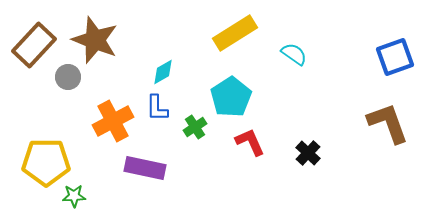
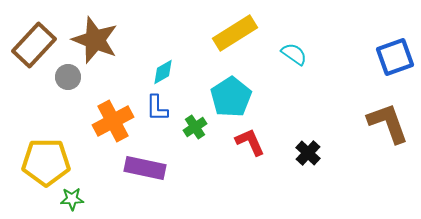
green star: moved 2 px left, 3 px down
